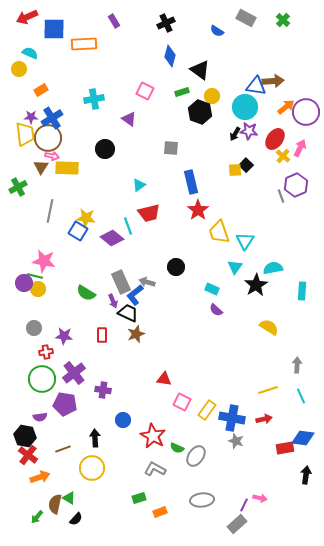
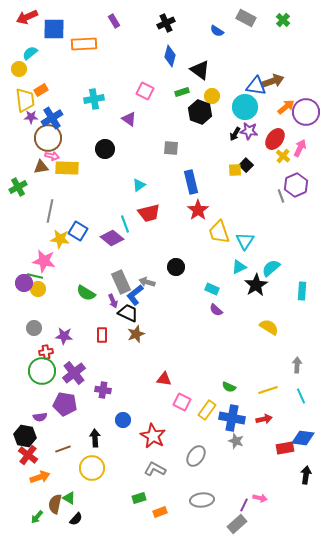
cyan semicircle at (30, 53): rotated 63 degrees counterclockwise
brown arrow at (273, 81): rotated 15 degrees counterclockwise
yellow trapezoid at (25, 134): moved 34 px up
brown triangle at (41, 167): rotated 49 degrees clockwise
yellow star at (86, 218): moved 26 px left, 21 px down
cyan line at (128, 226): moved 3 px left, 2 px up
cyan triangle at (235, 267): moved 4 px right; rotated 28 degrees clockwise
cyan semicircle at (273, 268): moved 2 px left; rotated 30 degrees counterclockwise
green circle at (42, 379): moved 8 px up
green semicircle at (177, 448): moved 52 px right, 61 px up
